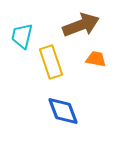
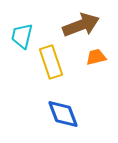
orange trapezoid: moved 2 px up; rotated 25 degrees counterclockwise
blue diamond: moved 3 px down
